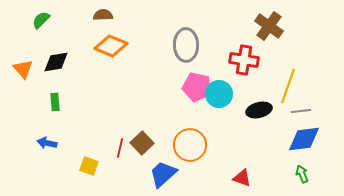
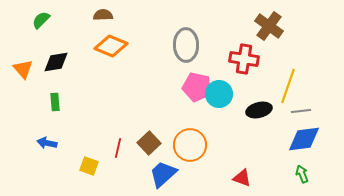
red cross: moved 1 px up
brown square: moved 7 px right
red line: moved 2 px left
